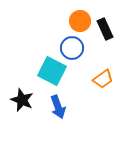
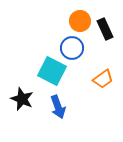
black star: moved 1 px up
